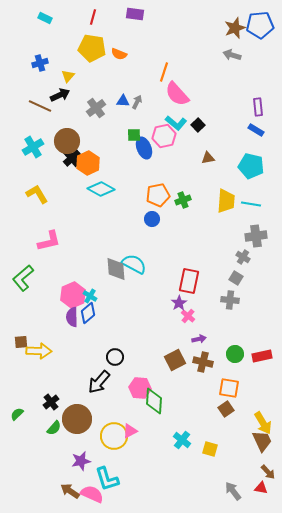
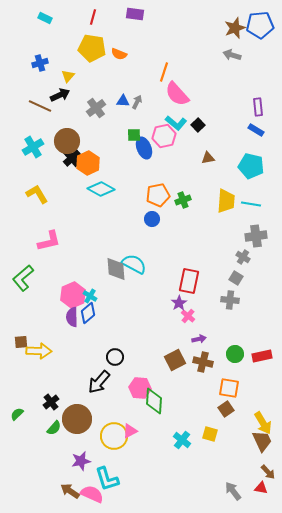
yellow square at (210, 449): moved 15 px up
